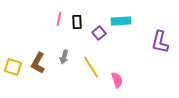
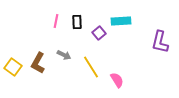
pink line: moved 3 px left, 2 px down
gray arrow: moved 2 px up; rotated 80 degrees counterclockwise
yellow square: rotated 18 degrees clockwise
pink semicircle: rotated 14 degrees counterclockwise
